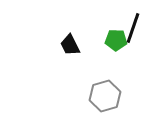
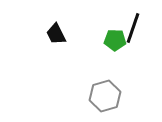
green pentagon: moved 1 px left
black trapezoid: moved 14 px left, 11 px up
